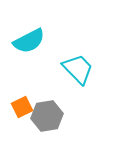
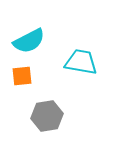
cyan trapezoid: moved 3 px right, 7 px up; rotated 36 degrees counterclockwise
orange square: moved 31 px up; rotated 20 degrees clockwise
